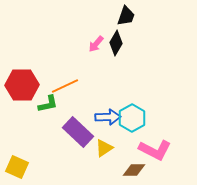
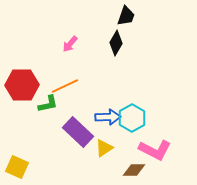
pink arrow: moved 26 px left
